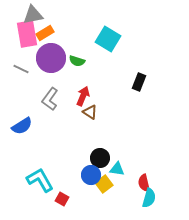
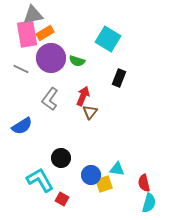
black rectangle: moved 20 px left, 4 px up
brown triangle: rotated 35 degrees clockwise
black circle: moved 39 px left
yellow square: rotated 18 degrees clockwise
cyan semicircle: moved 5 px down
